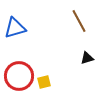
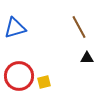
brown line: moved 6 px down
black triangle: rotated 16 degrees clockwise
